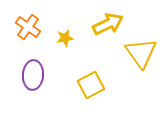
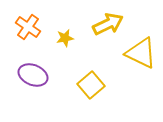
yellow triangle: rotated 28 degrees counterclockwise
purple ellipse: rotated 72 degrees counterclockwise
yellow square: rotated 12 degrees counterclockwise
